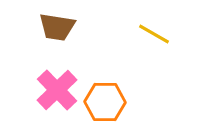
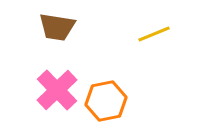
yellow line: rotated 52 degrees counterclockwise
orange hexagon: moved 1 px right, 1 px up; rotated 12 degrees counterclockwise
